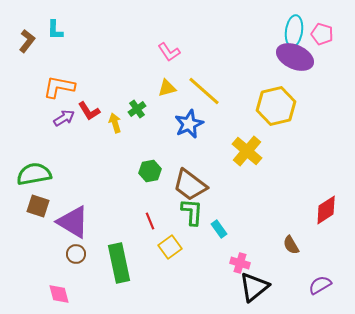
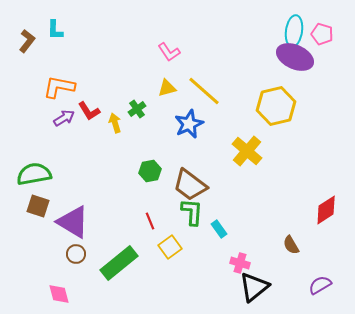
green rectangle: rotated 63 degrees clockwise
